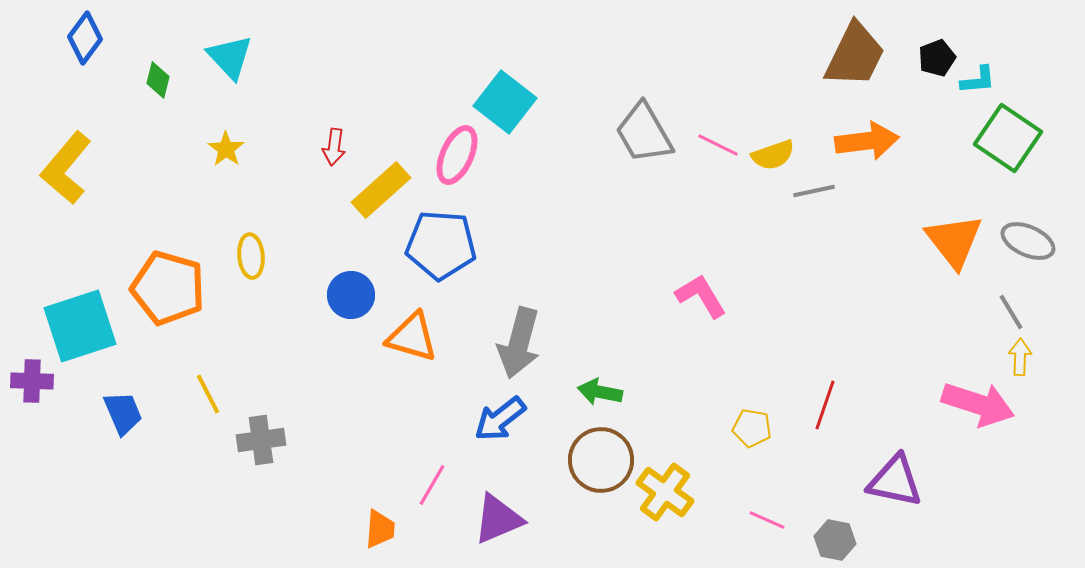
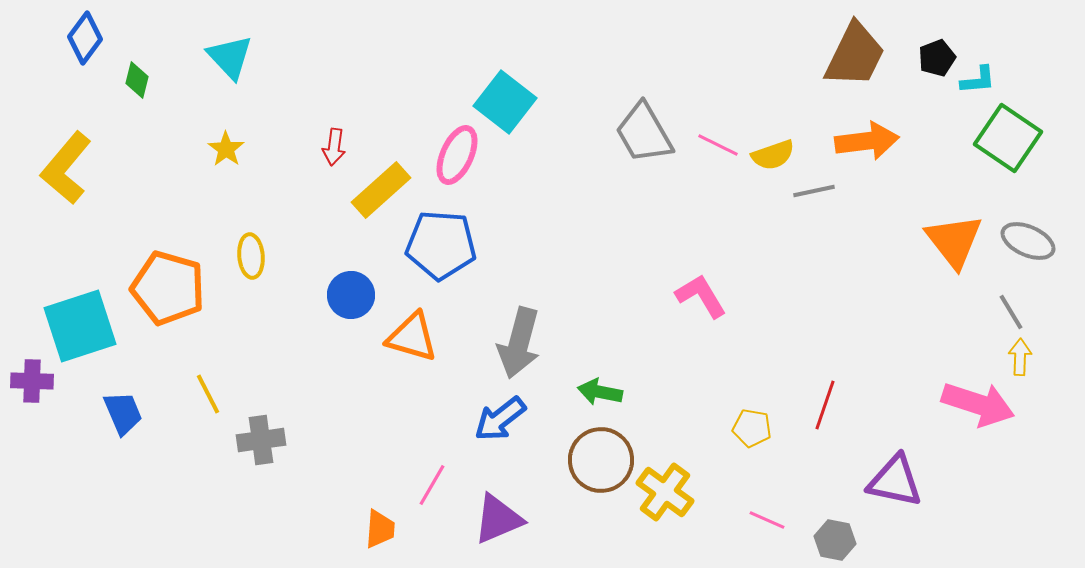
green diamond at (158, 80): moved 21 px left
